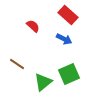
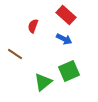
red rectangle: moved 2 px left
red semicircle: rotated 112 degrees counterclockwise
brown line: moved 2 px left, 10 px up
green square: moved 3 px up
